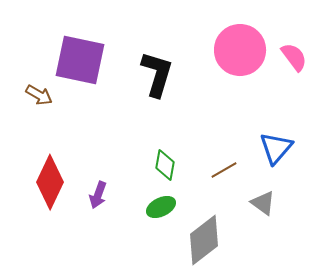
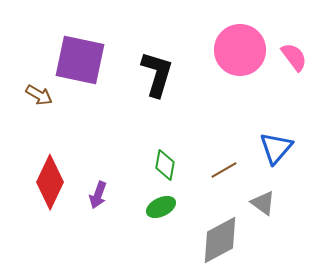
gray diamond: moved 16 px right; rotated 9 degrees clockwise
